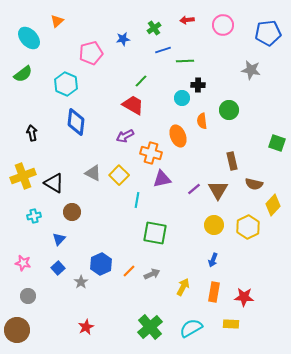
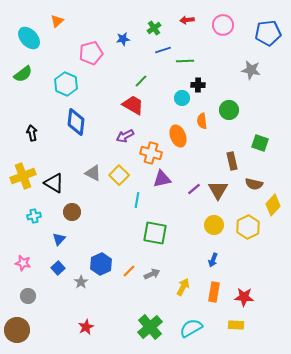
green square at (277, 143): moved 17 px left
yellow rectangle at (231, 324): moved 5 px right, 1 px down
